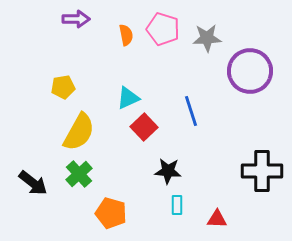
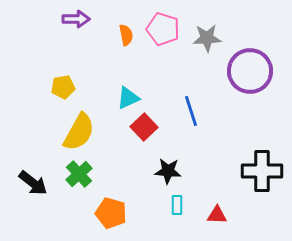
red triangle: moved 4 px up
